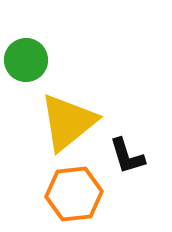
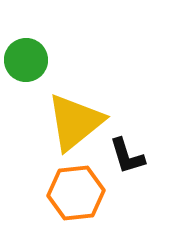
yellow triangle: moved 7 px right
orange hexagon: moved 2 px right, 1 px up
